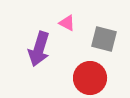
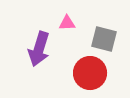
pink triangle: rotated 30 degrees counterclockwise
red circle: moved 5 px up
